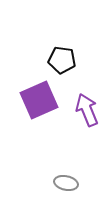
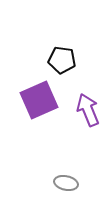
purple arrow: moved 1 px right
